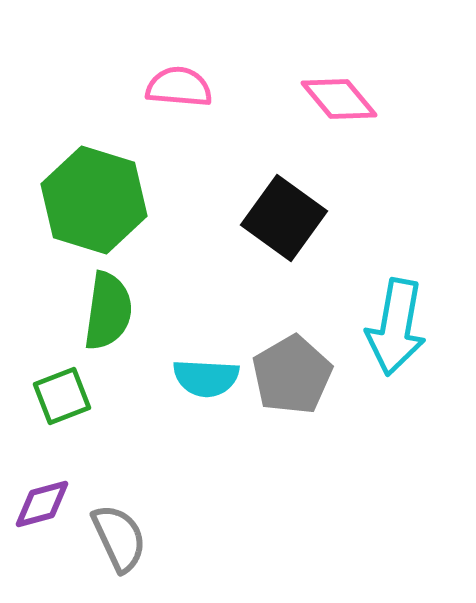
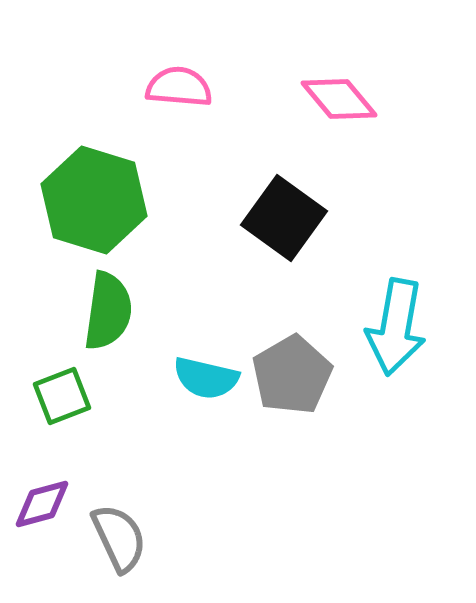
cyan semicircle: rotated 10 degrees clockwise
